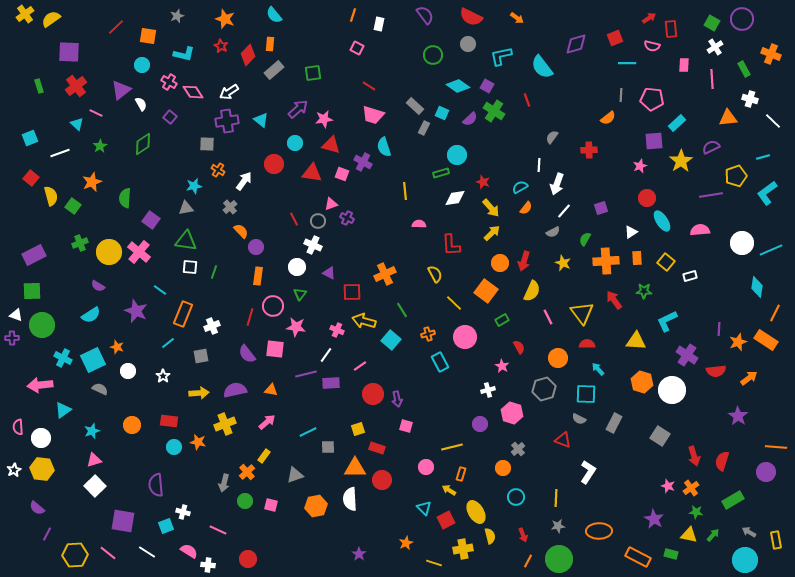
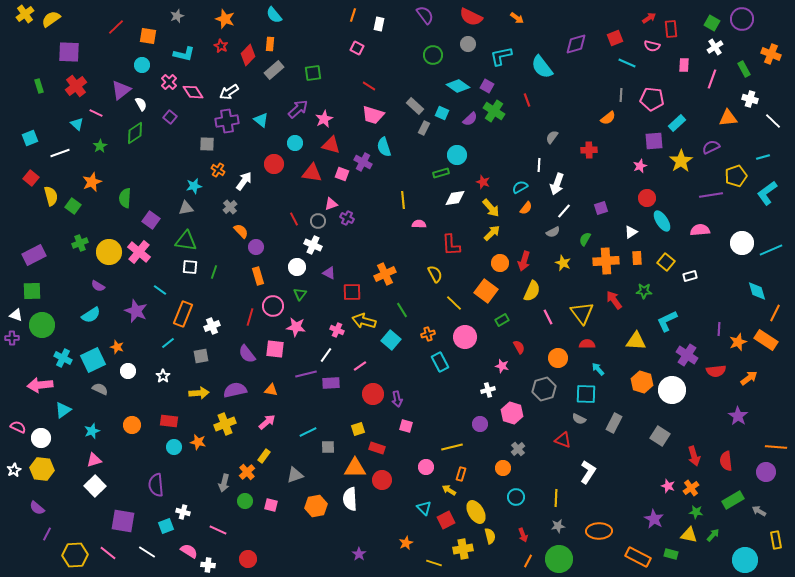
cyan line at (627, 63): rotated 24 degrees clockwise
pink line at (712, 79): rotated 24 degrees clockwise
pink cross at (169, 82): rotated 14 degrees clockwise
pink star at (324, 119): rotated 18 degrees counterclockwise
green diamond at (143, 144): moved 8 px left, 11 px up
yellow line at (405, 191): moved 2 px left, 9 px down
orange rectangle at (258, 276): rotated 24 degrees counterclockwise
cyan diamond at (757, 287): moved 4 px down; rotated 25 degrees counterclockwise
pink star at (502, 366): rotated 16 degrees counterclockwise
pink semicircle at (18, 427): rotated 119 degrees clockwise
red semicircle at (722, 461): moved 4 px right; rotated 24 degrees counterclockwise
gray arrow at (749, 532): moved 10 px right, 21 px up
